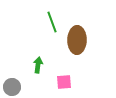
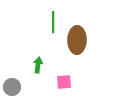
green line: moved 1 px right; rotated 20 degrees clockwise
